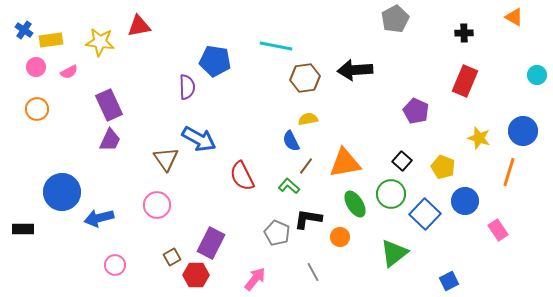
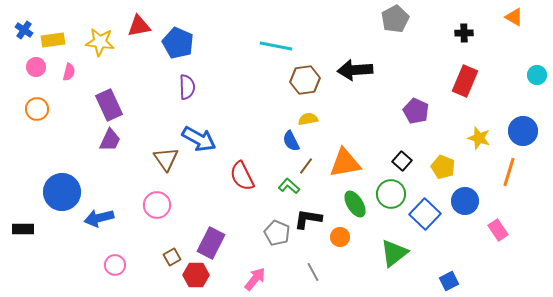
yellow rectangle at (51, 40): moved 2 px right
blue pentagon at (215, 61): moved 37 px left, 18 px up; rotated 16 degrees clockwise
pink semicircle at (69, 72): rotated 48 degrees counterclockwise
brown hexagon at (305, 78): moved 2 px down
